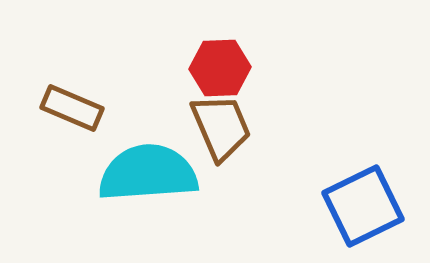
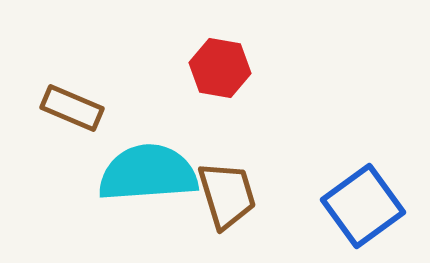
red hexagon: rotated 12 degrees clockwise
brown trapezoid: moved 6 px right, 68 px down; rotated 6 degrees clockwise
blue square: rotated 10 degrees counterclockwise
